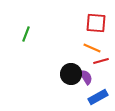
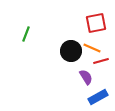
red square: rotated 15 degrees counterclockwise
black circle: moved 23 px up
